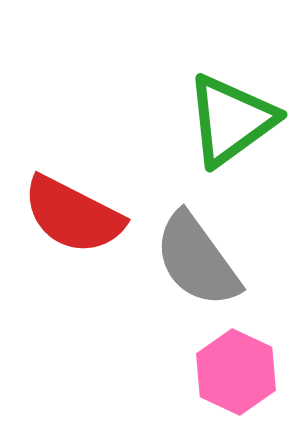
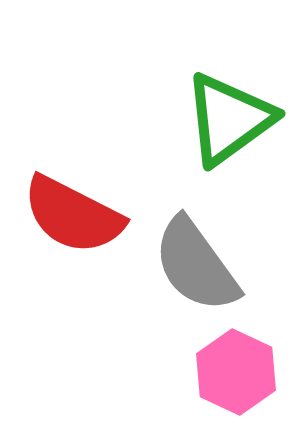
green triangle: moved 2 px left, 1 px up
gray semicircle: moved 1 px left, 5 px down
